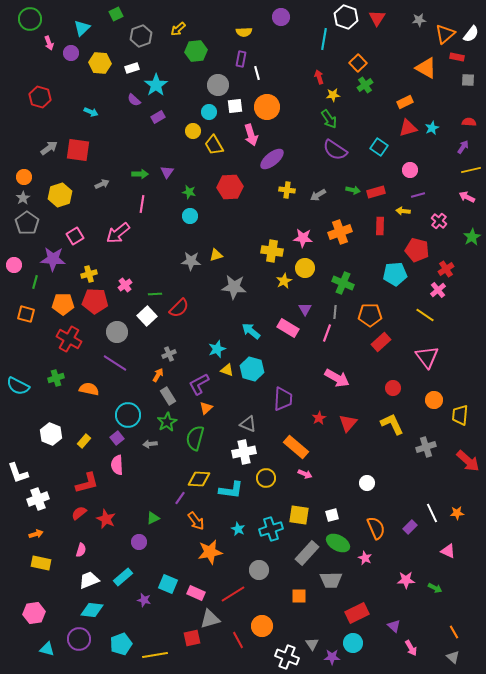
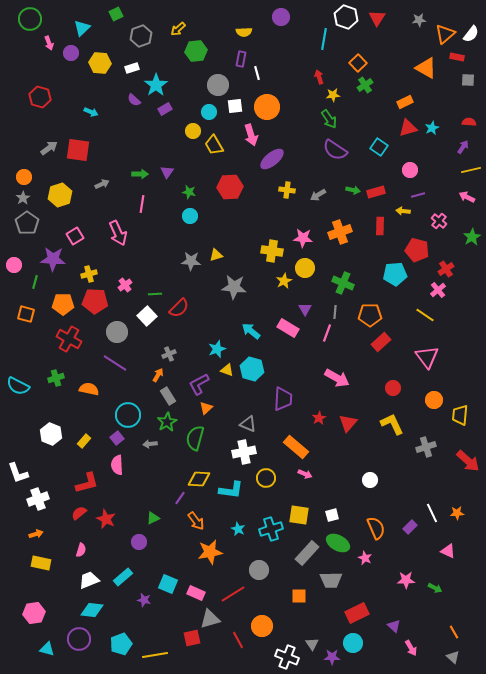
purple rectangle at (158, 117): moved 7 px right, 8 px up
pink arrow at (118, 233): rotated 75 degrees counterclockwise
white circle at (367, 483): moved 3 px right, 3 px up
